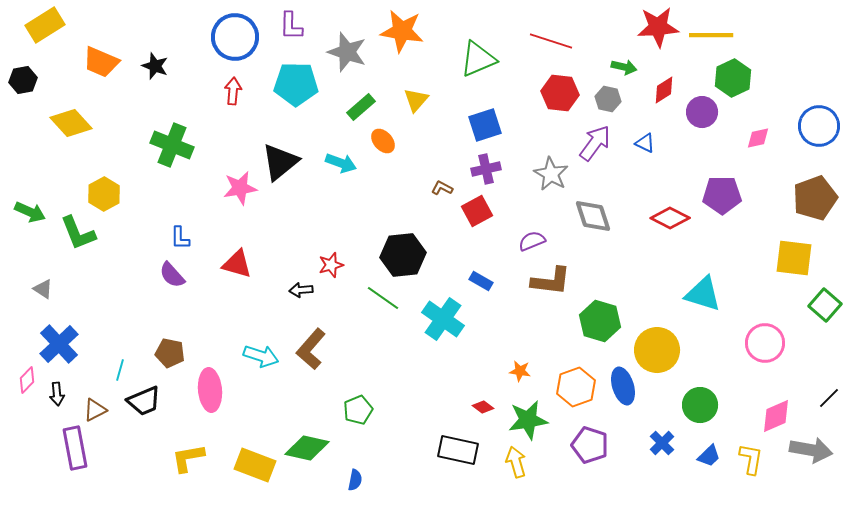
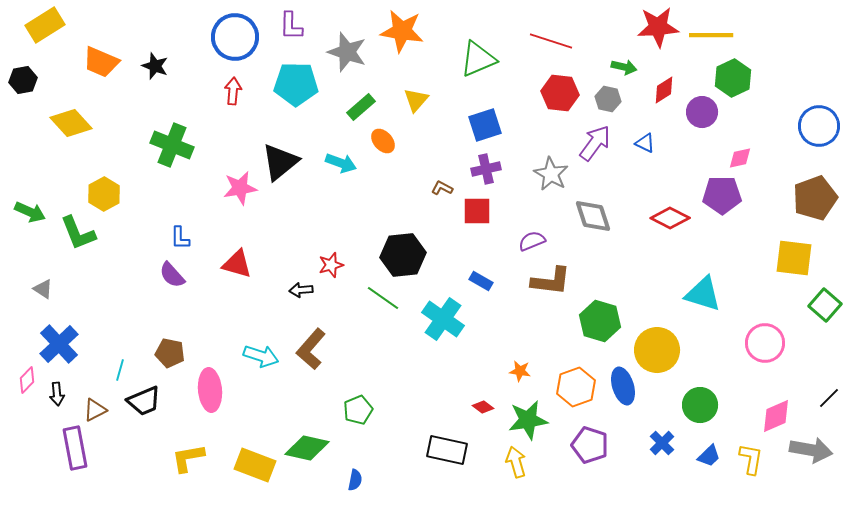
pink diamond at (758, 138): moved 18 px left, 20 px down
red square at (477, 211): rotated 28 degrees clockwise
black rectangle at (458, 450): moved 11 px left
